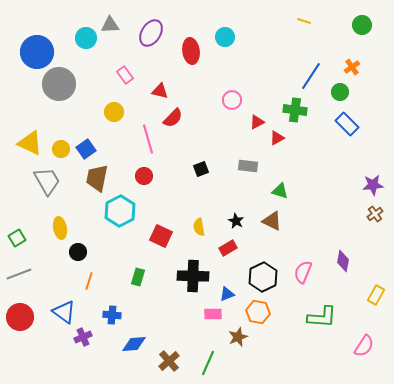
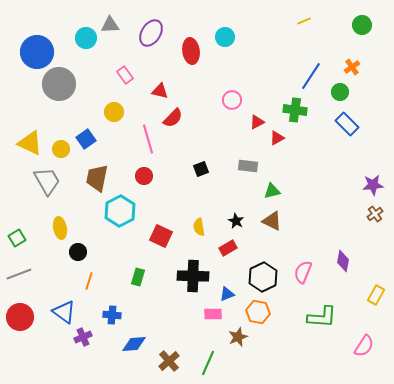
yellow line at (304, 21): rotated 40 degrees counterclockwise
blue square at (86, 149): moved 10 px up
green triangle at (280, 191): moved 8 px left; rotated 30 degrees counterclockwise
